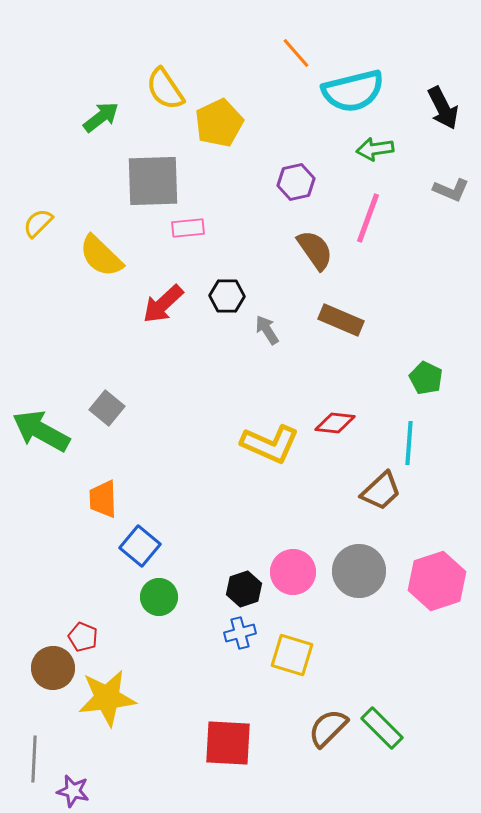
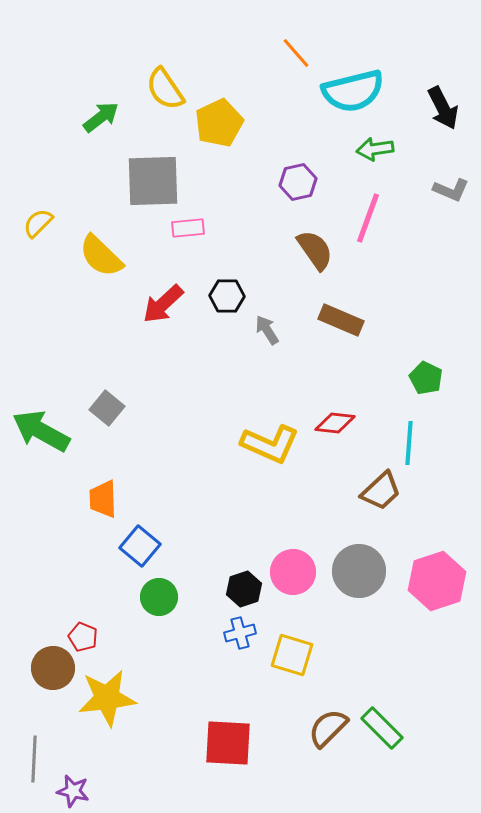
purple hexagon at (296, 182): moved 2 px right
